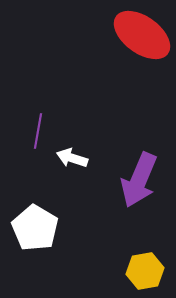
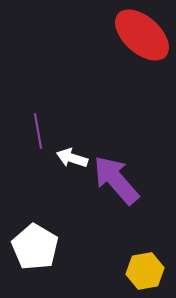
red ellipse: rotated 6 degrees clockwise
purple line: rotated 20 degrees counterclockwise
purple arrow: moved 23 px left; rotated 116 degrees clockwise
white pentagon: moved 19 px down
